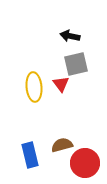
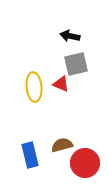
red triangle: rotated 30 degrees counterclockwise
